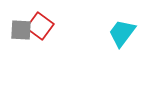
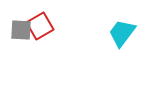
red square: rotated 24 degrees clockwise
